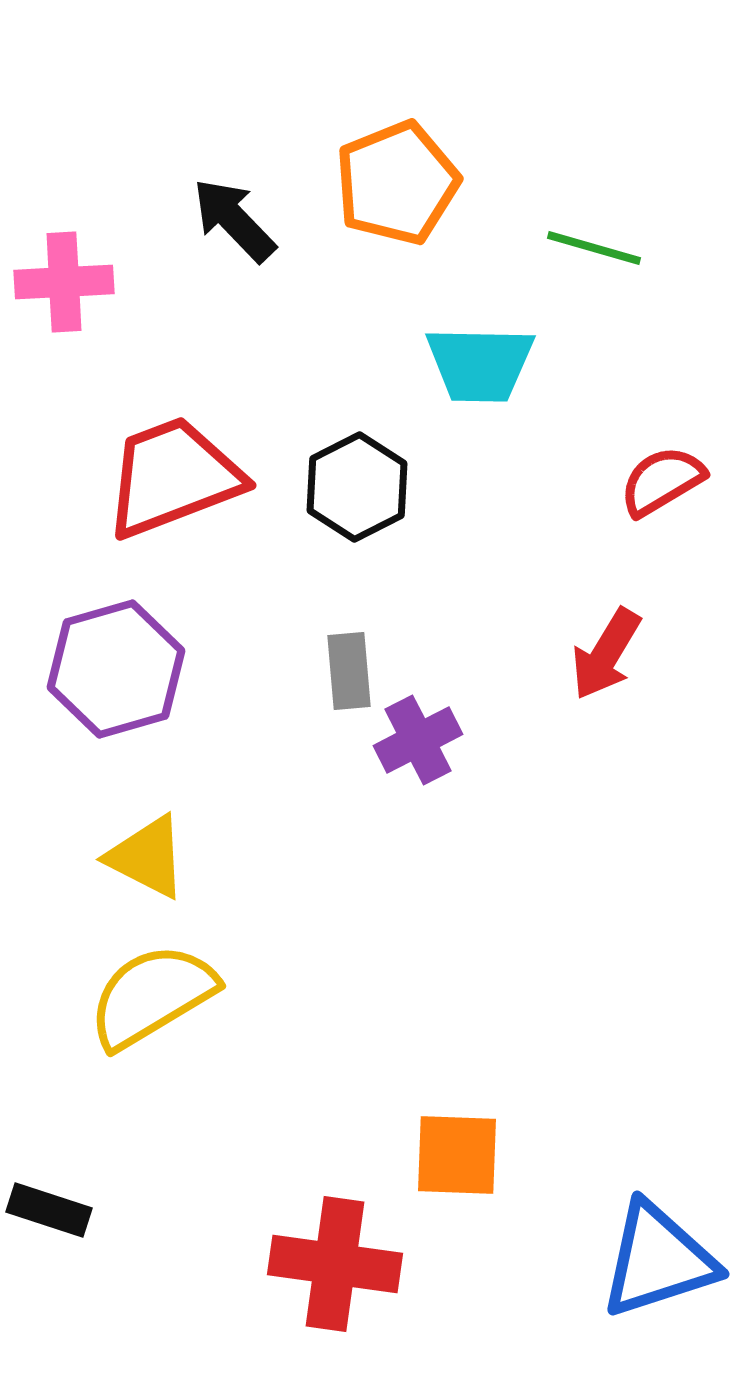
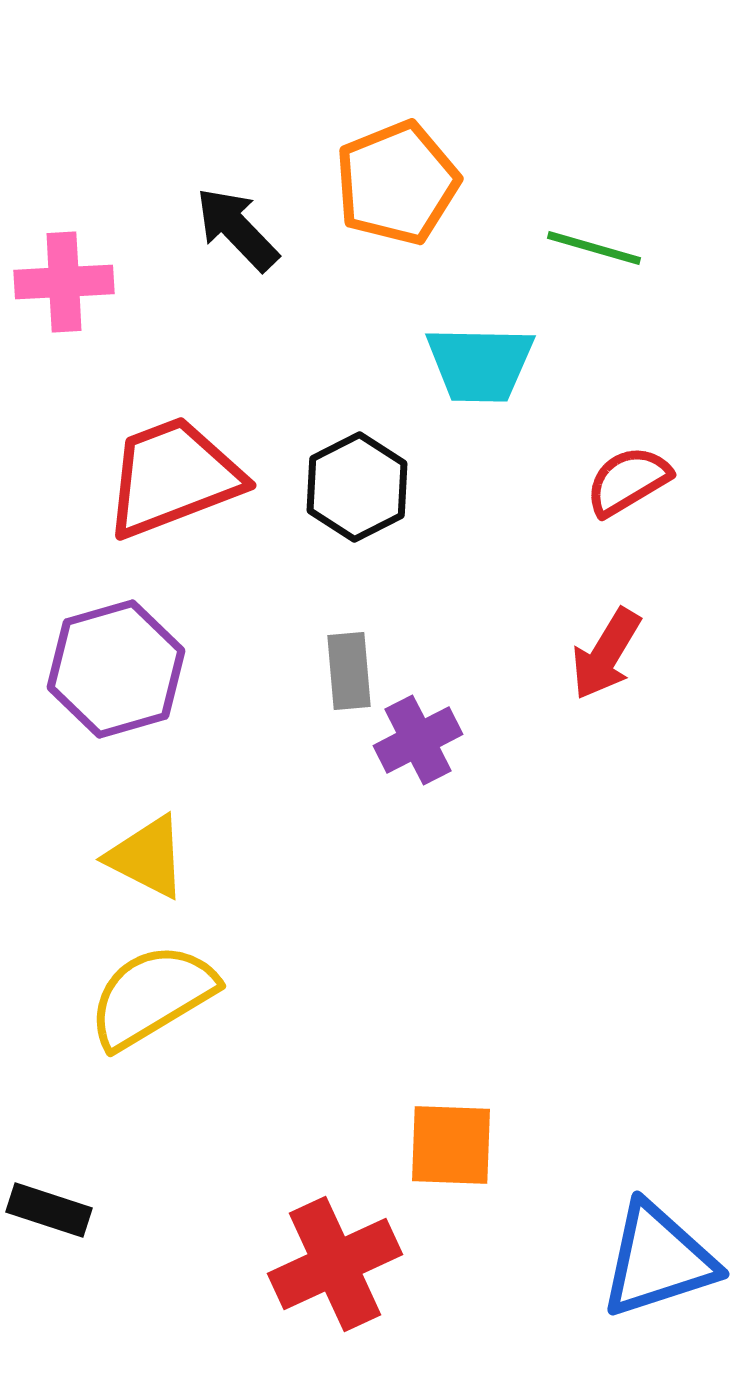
black arrow: moved 3 px right, 9 px down
red semicircle: moved 34 px left
orange square: moved 6 px left, 10 px up
red cross: rotated 33 degrees counterclockwise
